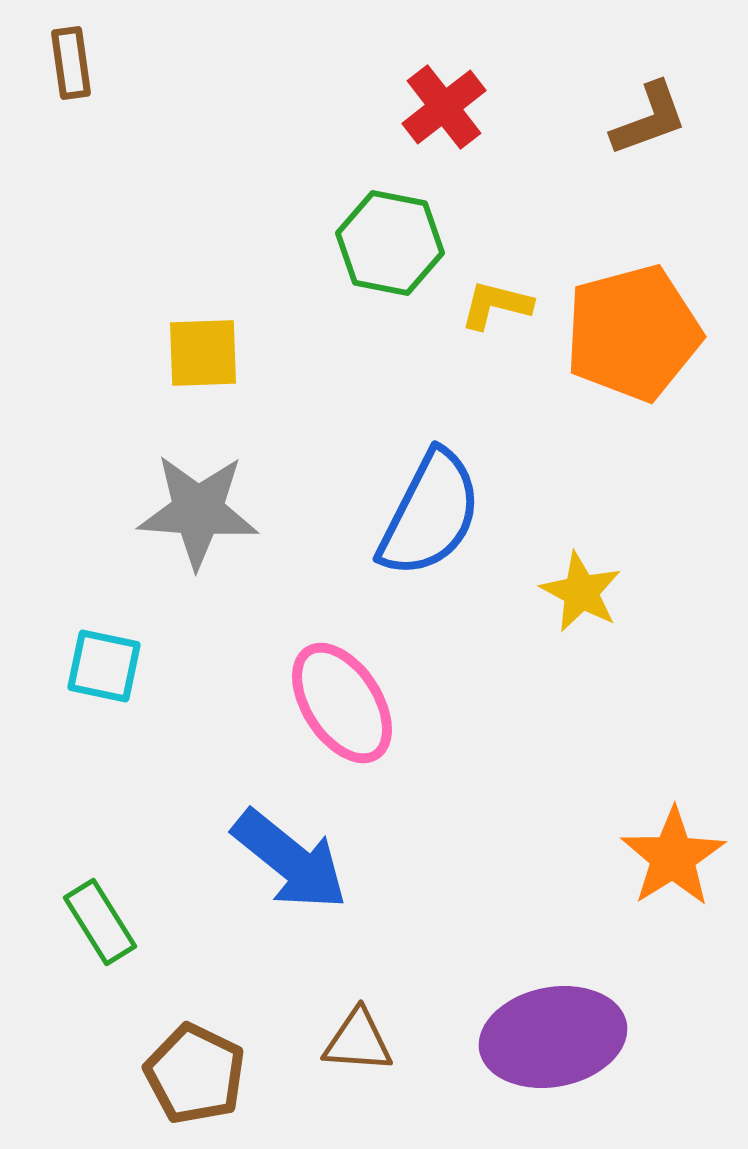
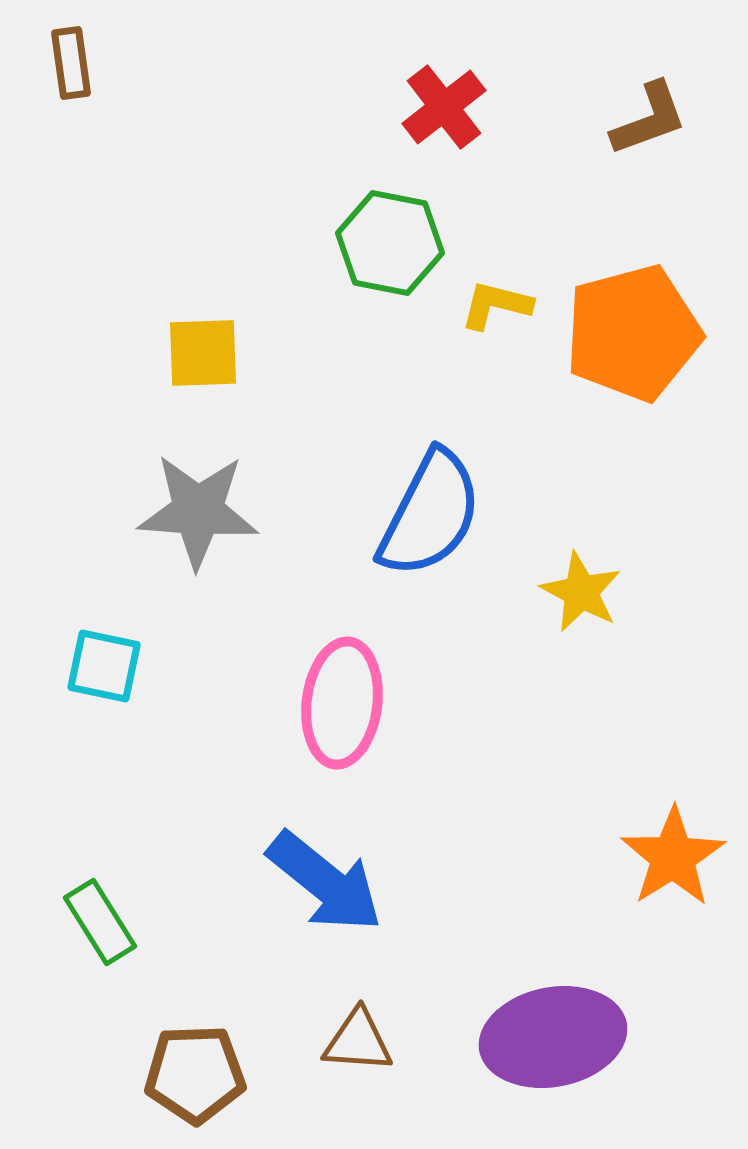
pink ellipse: rotated 40 degrees clockwise
blue arrow: moved 35 px right, 22 px down
brown pentagon: rotated 28 degrees counterclockwise
